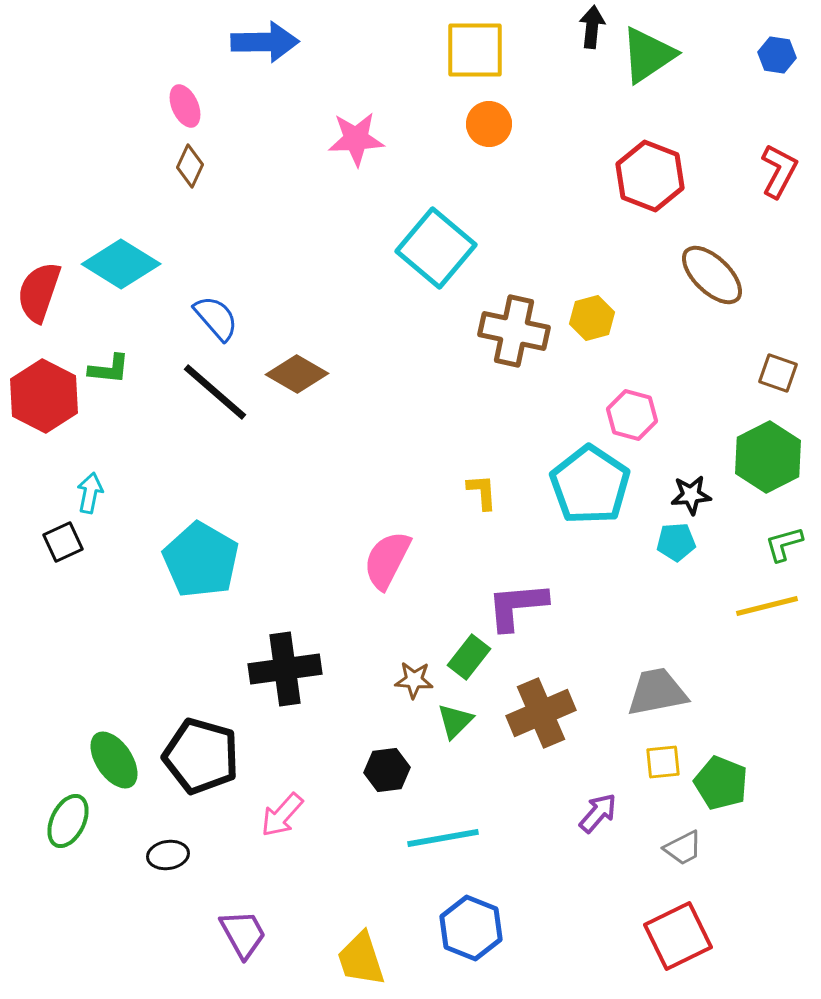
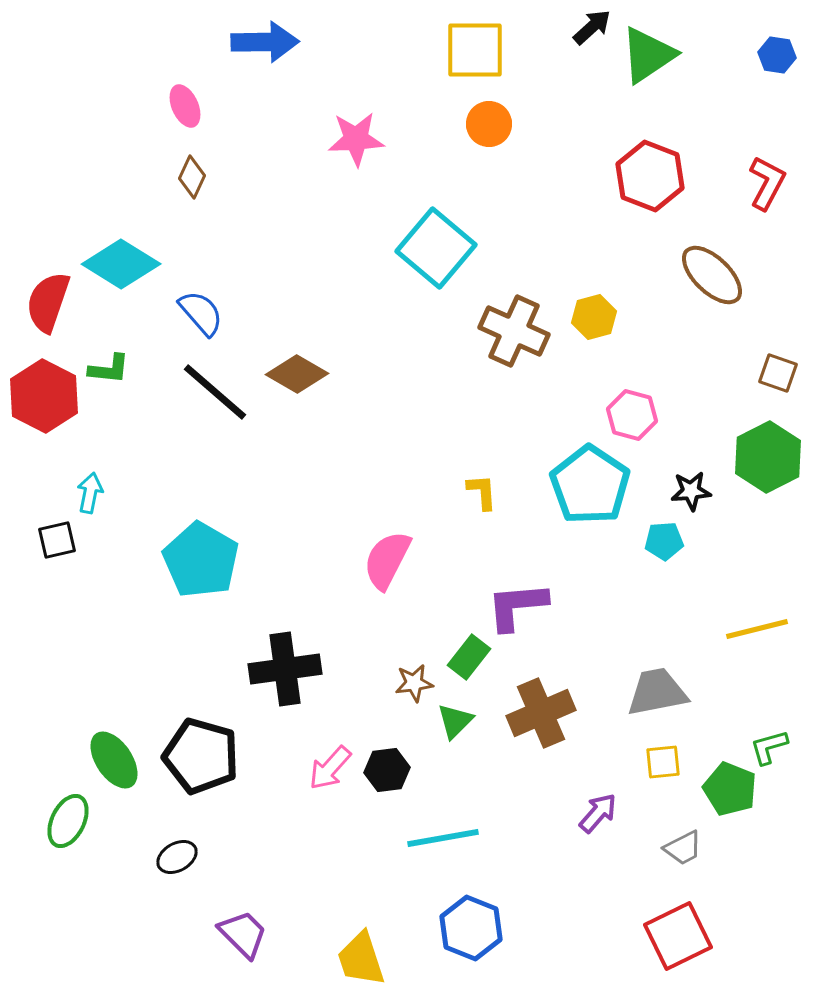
black arrow at (592, 27): rotated 42 degrees clockwise
brown diamond at (190, 166): moved 2 px right, 11 px down
red L-shape at (779, 171): moved 12 px left, 12 px down
red semicircle at (39, 292): moved 9 px right, 10 px down
blue semicircle at (216, 318): moved 15 px left, 5 px up
yellow hexagon at (592, 318): moved 2 px right, 1 px up
brown cross at (514, 331): rotated 12 degrees clockwise
black star at (691, 495): moved 4 px up
black square at (63, 542): moved 6 px left, 2 px up; rotated 12 degrees clockwise
cyan pentagon at (676, 542): moved 12 px left, 1 px up
green L-shape at (784, 544): moved 15 px left, 203 px down
yellow line at (767, 606): moved 10 px left, 23 px down
brown star at (414, 680): moved 3 px down; rotated 12 degrees counterclockwise
green pentagon at (721, 783): moved 9 px right, 6 px down
pink arrow at (282, 815): moved 48 px right, 47 px up
black ellipse at (168, 855): moved 9 px right, 2 px down; rotated 21 degrees counterclockwise
purple trapezoid at (243, 934): rotated 16 degrees counterclockwise
